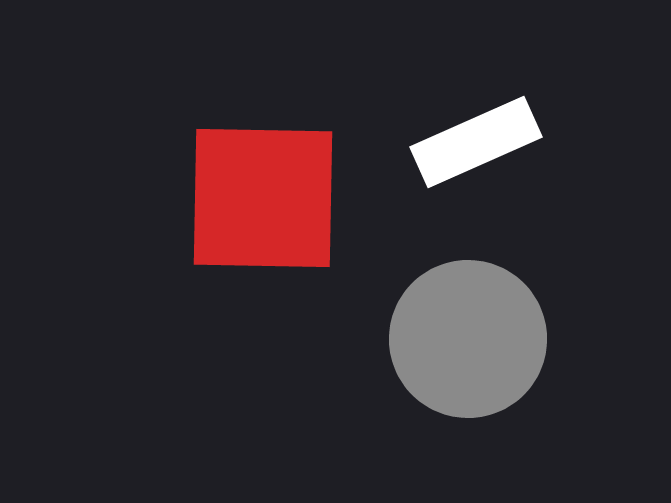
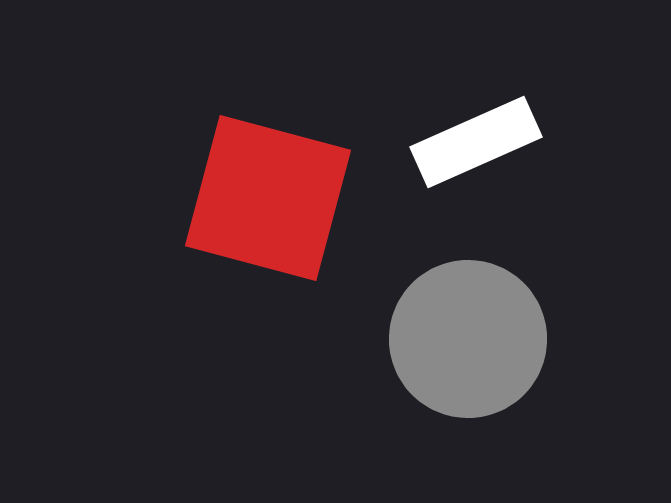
red square: moved 5 px right; rotated 14 degrees clockwise
